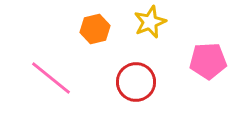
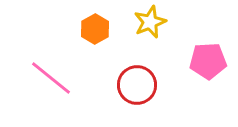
orange hexagon: rotated 16 degrees counterclockwise
red circle: moved 1 px right, 3 px down
